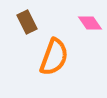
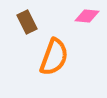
pink diamond: moved 3 px left, 7 px up; rotated 50 degrees counterclockwise
